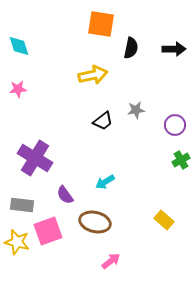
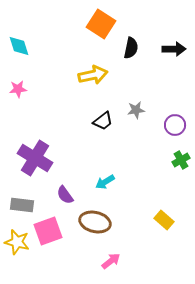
orange square: rotated 24 degrees clockwise
